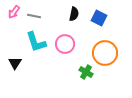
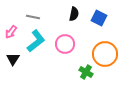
pink arrow: moved 3 px left, 20 px down
gray line: moved 1 px left, 1 px down
cyan L-shape: moved 1 px up; rotated 110 degrees counterclockwise
orange circle: moved 1 px down
black triangle: moved 2 px left, 4 px up
